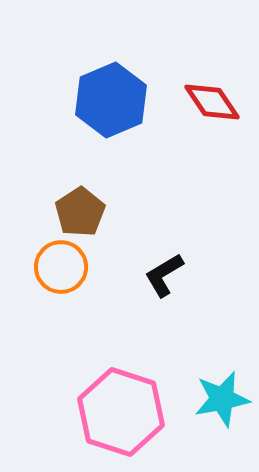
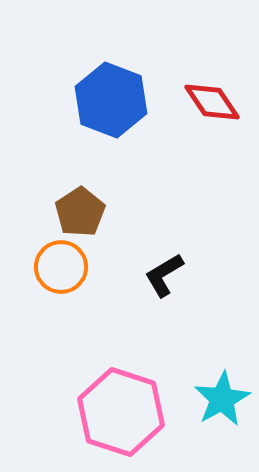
blue hexagon: rotated 16 degrees counterclockwise
cyan star: rotated 18 degrees counterclockwise
